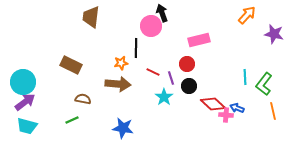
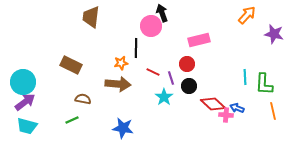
green L-shape: rotated 35 degrees counterclockwise
